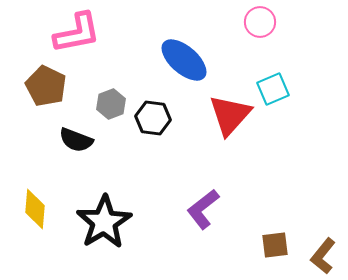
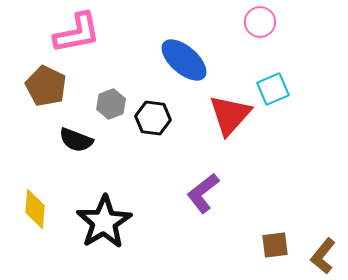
purple L-shape: moved 16 px up
